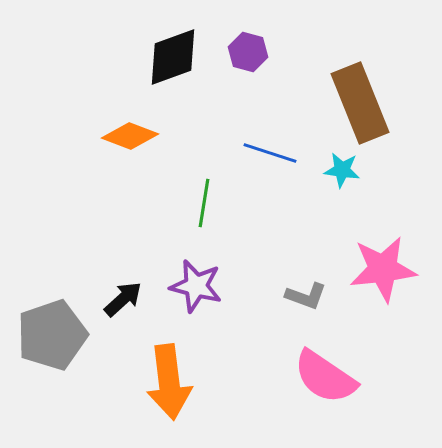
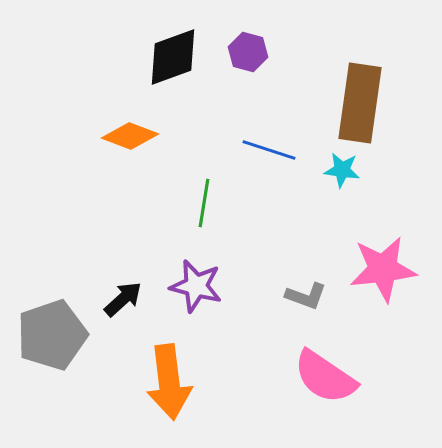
brown rectangle: rotated 30 degrees clockwise
blue line: moved 1 px left, 3 px up
